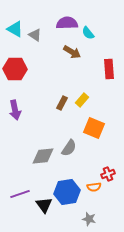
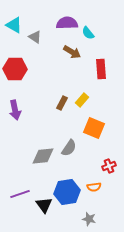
cyan triangle: moved 1 px left, 4 px up
gray triangle: moved 2 px down
red rectangle: moved 8 px left
red cross: moved 1 px right, 8 px up
